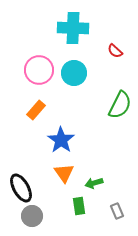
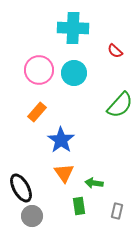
green semicircle: rotated 16 degrees clockwise
orange rectangle: moved 1 px right, 2 px down
green arrow: rotated 24 degrees clockwise
gray rectangle: rotated 35 degrees clockwise
